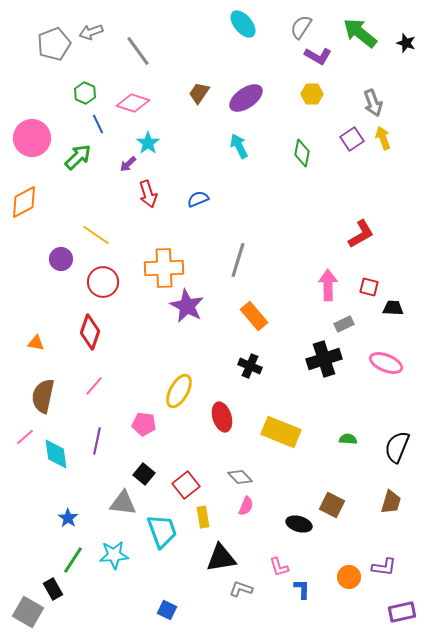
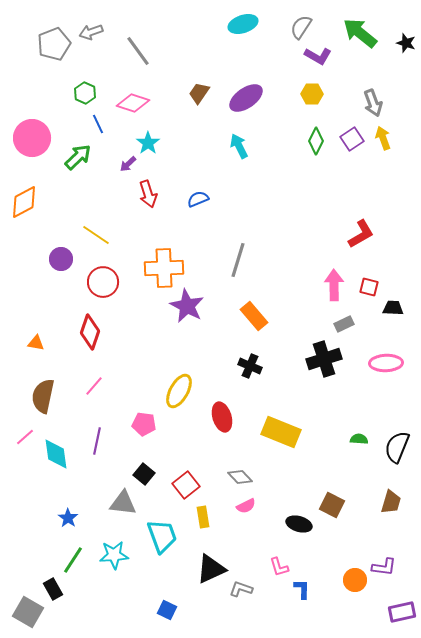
cyan ellipse at (243, 24): rotated 68 degrees counterclockwise
green diamond at (302, 153): moved 14 px right, 12 px up; rotated 16 degrees clockwise
pink arrow at (328, 285): moved 6 px right
pink ellipse at (386, 363): rotated 24 degrees counterclockwise
green semicircle at (348, 439): moved 11 px right
pink semicircle at (246, 506): rotated 42 degrees clockwise
cyan trapezoid at (162, 531): moved 5 px down
black triangle at (221, 558): moved 10 px left, 11 px down; rotated 16 degrees counterclockwise
orange circle at (349, 577): moved 6 px right, 3 px down
